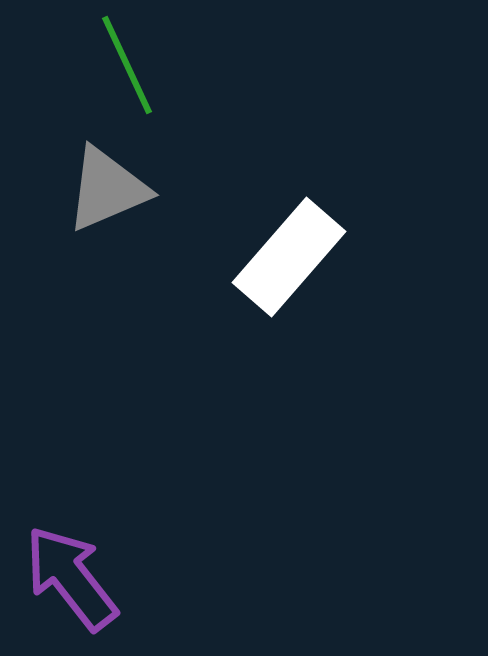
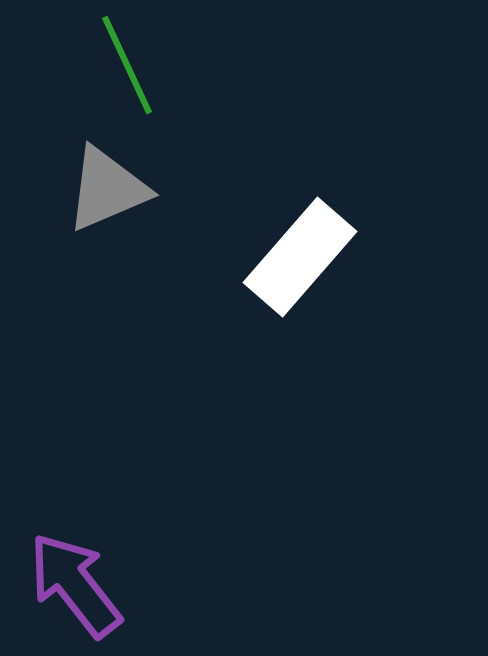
white rectangle: moved 11 px right
purple arrow: moved 4 px right, 7 px down
